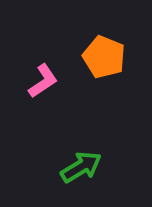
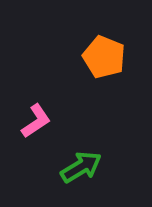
pink L-shape: moved 7 px left, 40 px down
